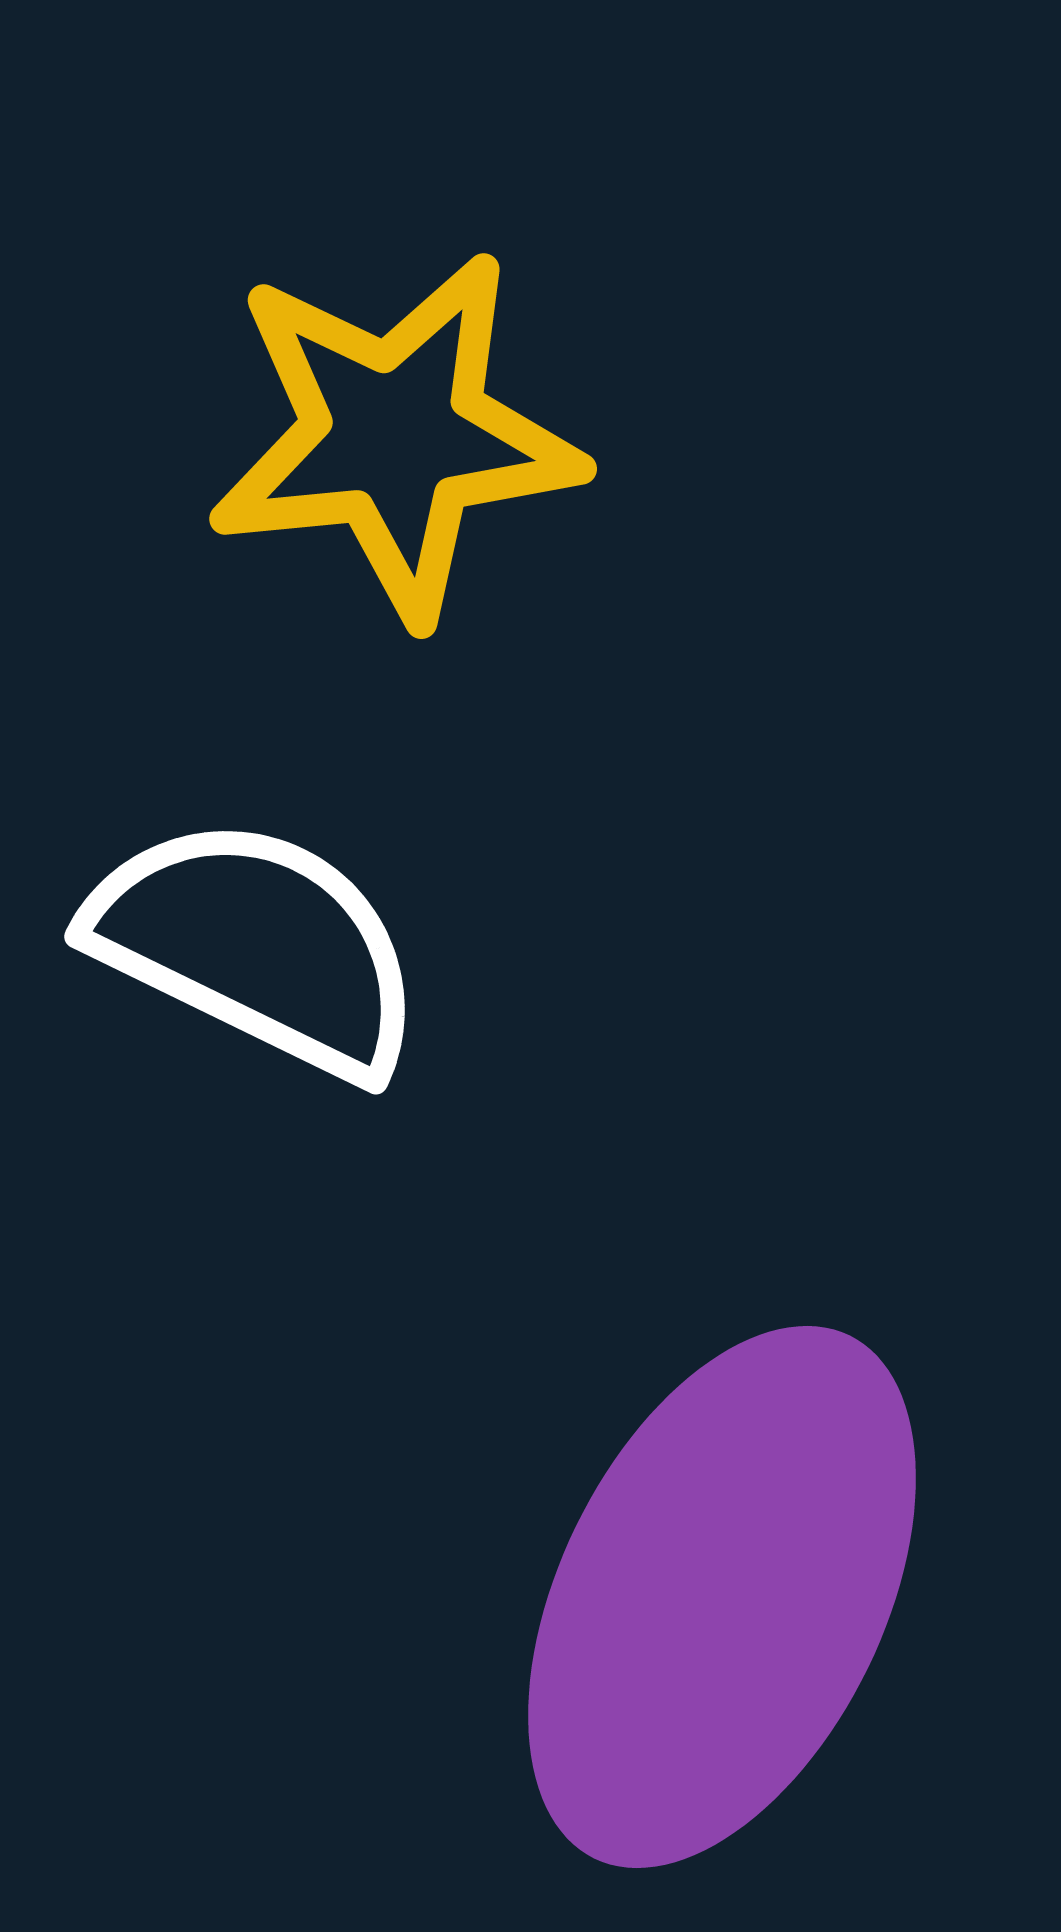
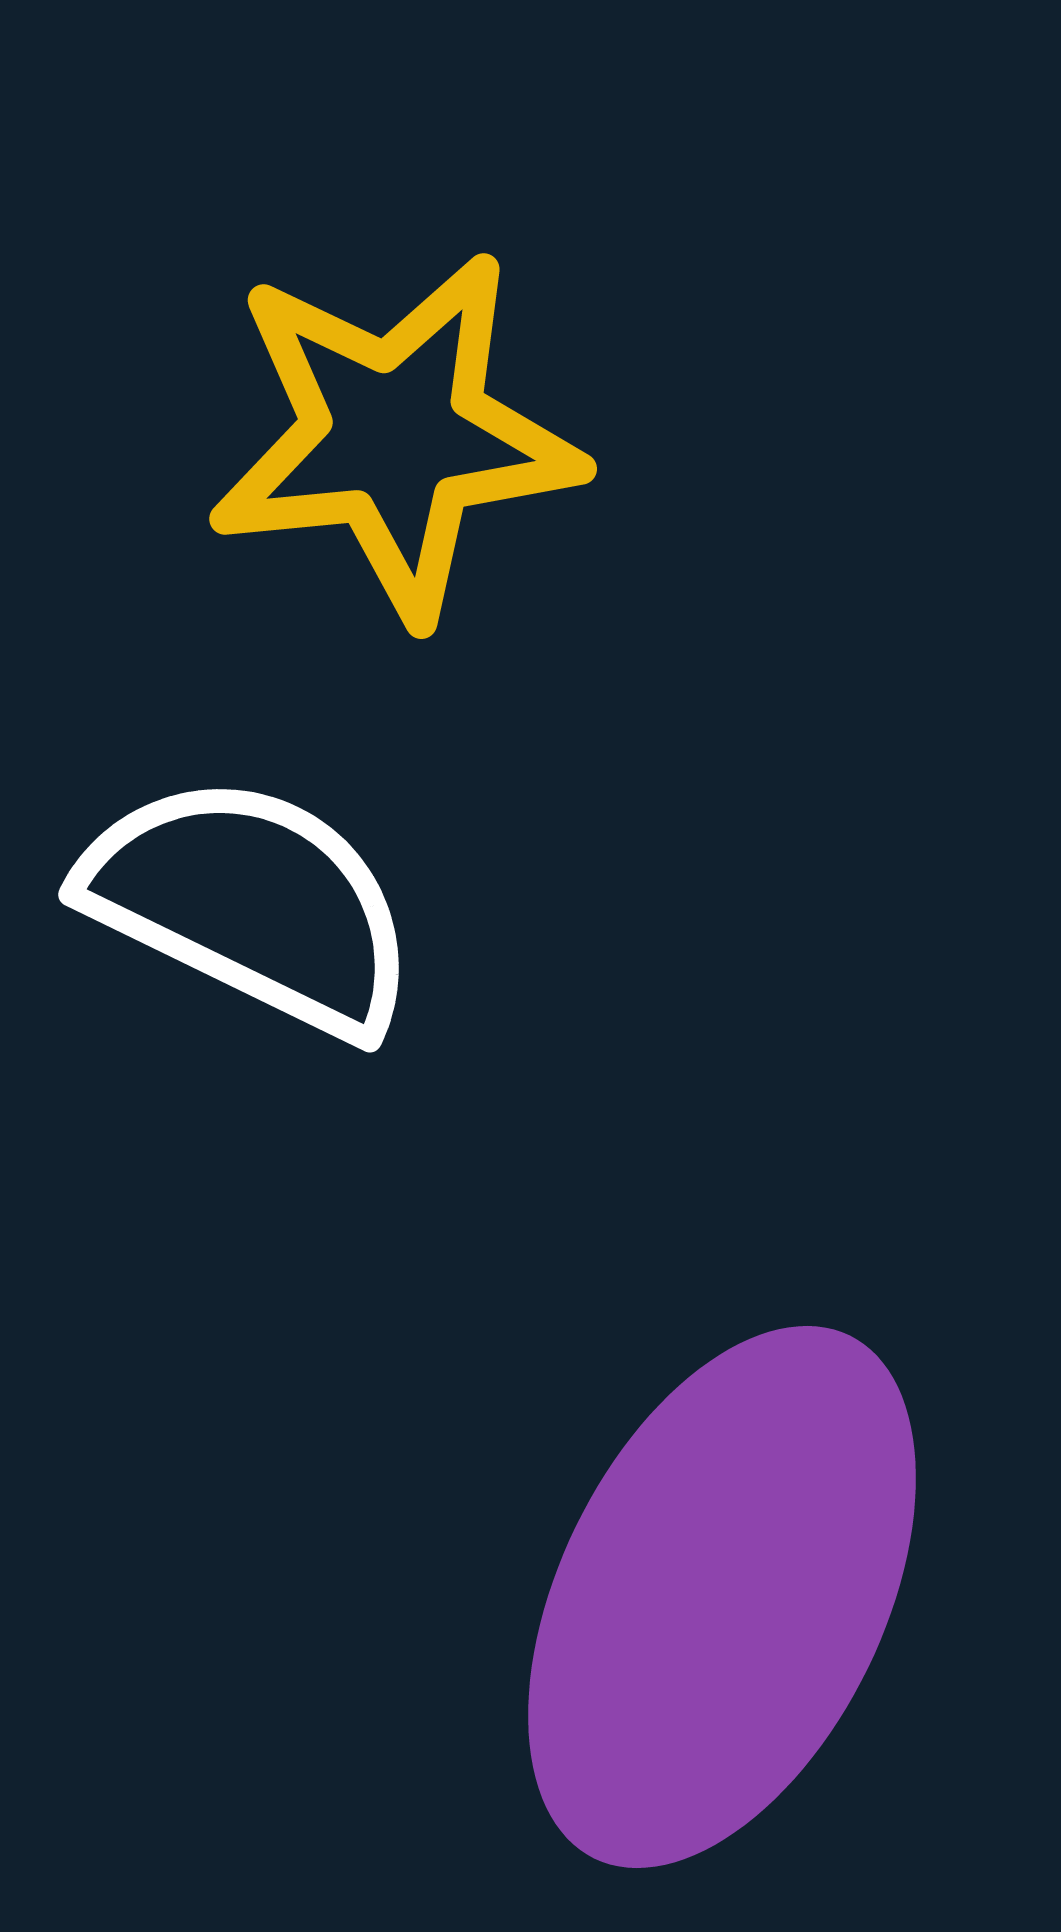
white semicircle: moved 6 px left, 42 px up
